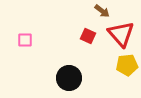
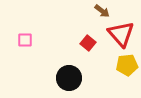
red square: moved 7 px down; rotated 14 degrees clockwise
